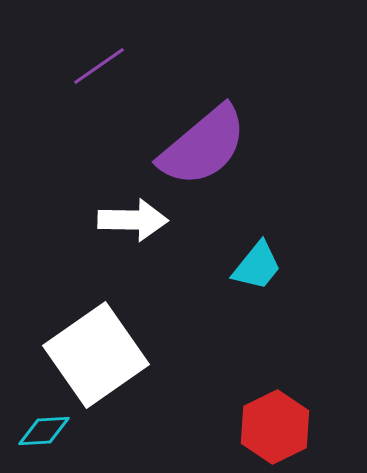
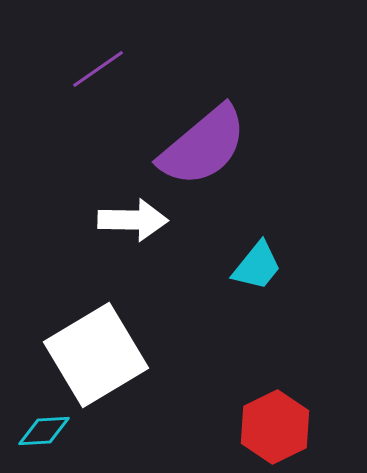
purple line: moved 1 px left, 3 px down
white square: rotated 4 degrees clockwise
